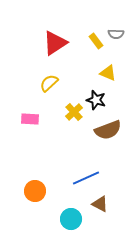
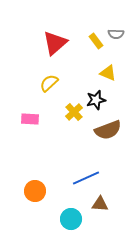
red triangle: rotated 8 degrees counterclockwise
black star: rotated 30 degrees counterclockwise
brown triangle: rotated 24 degrees counterclockwise
